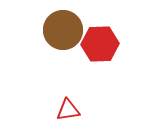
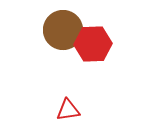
red hexagon: moved 7 px left
